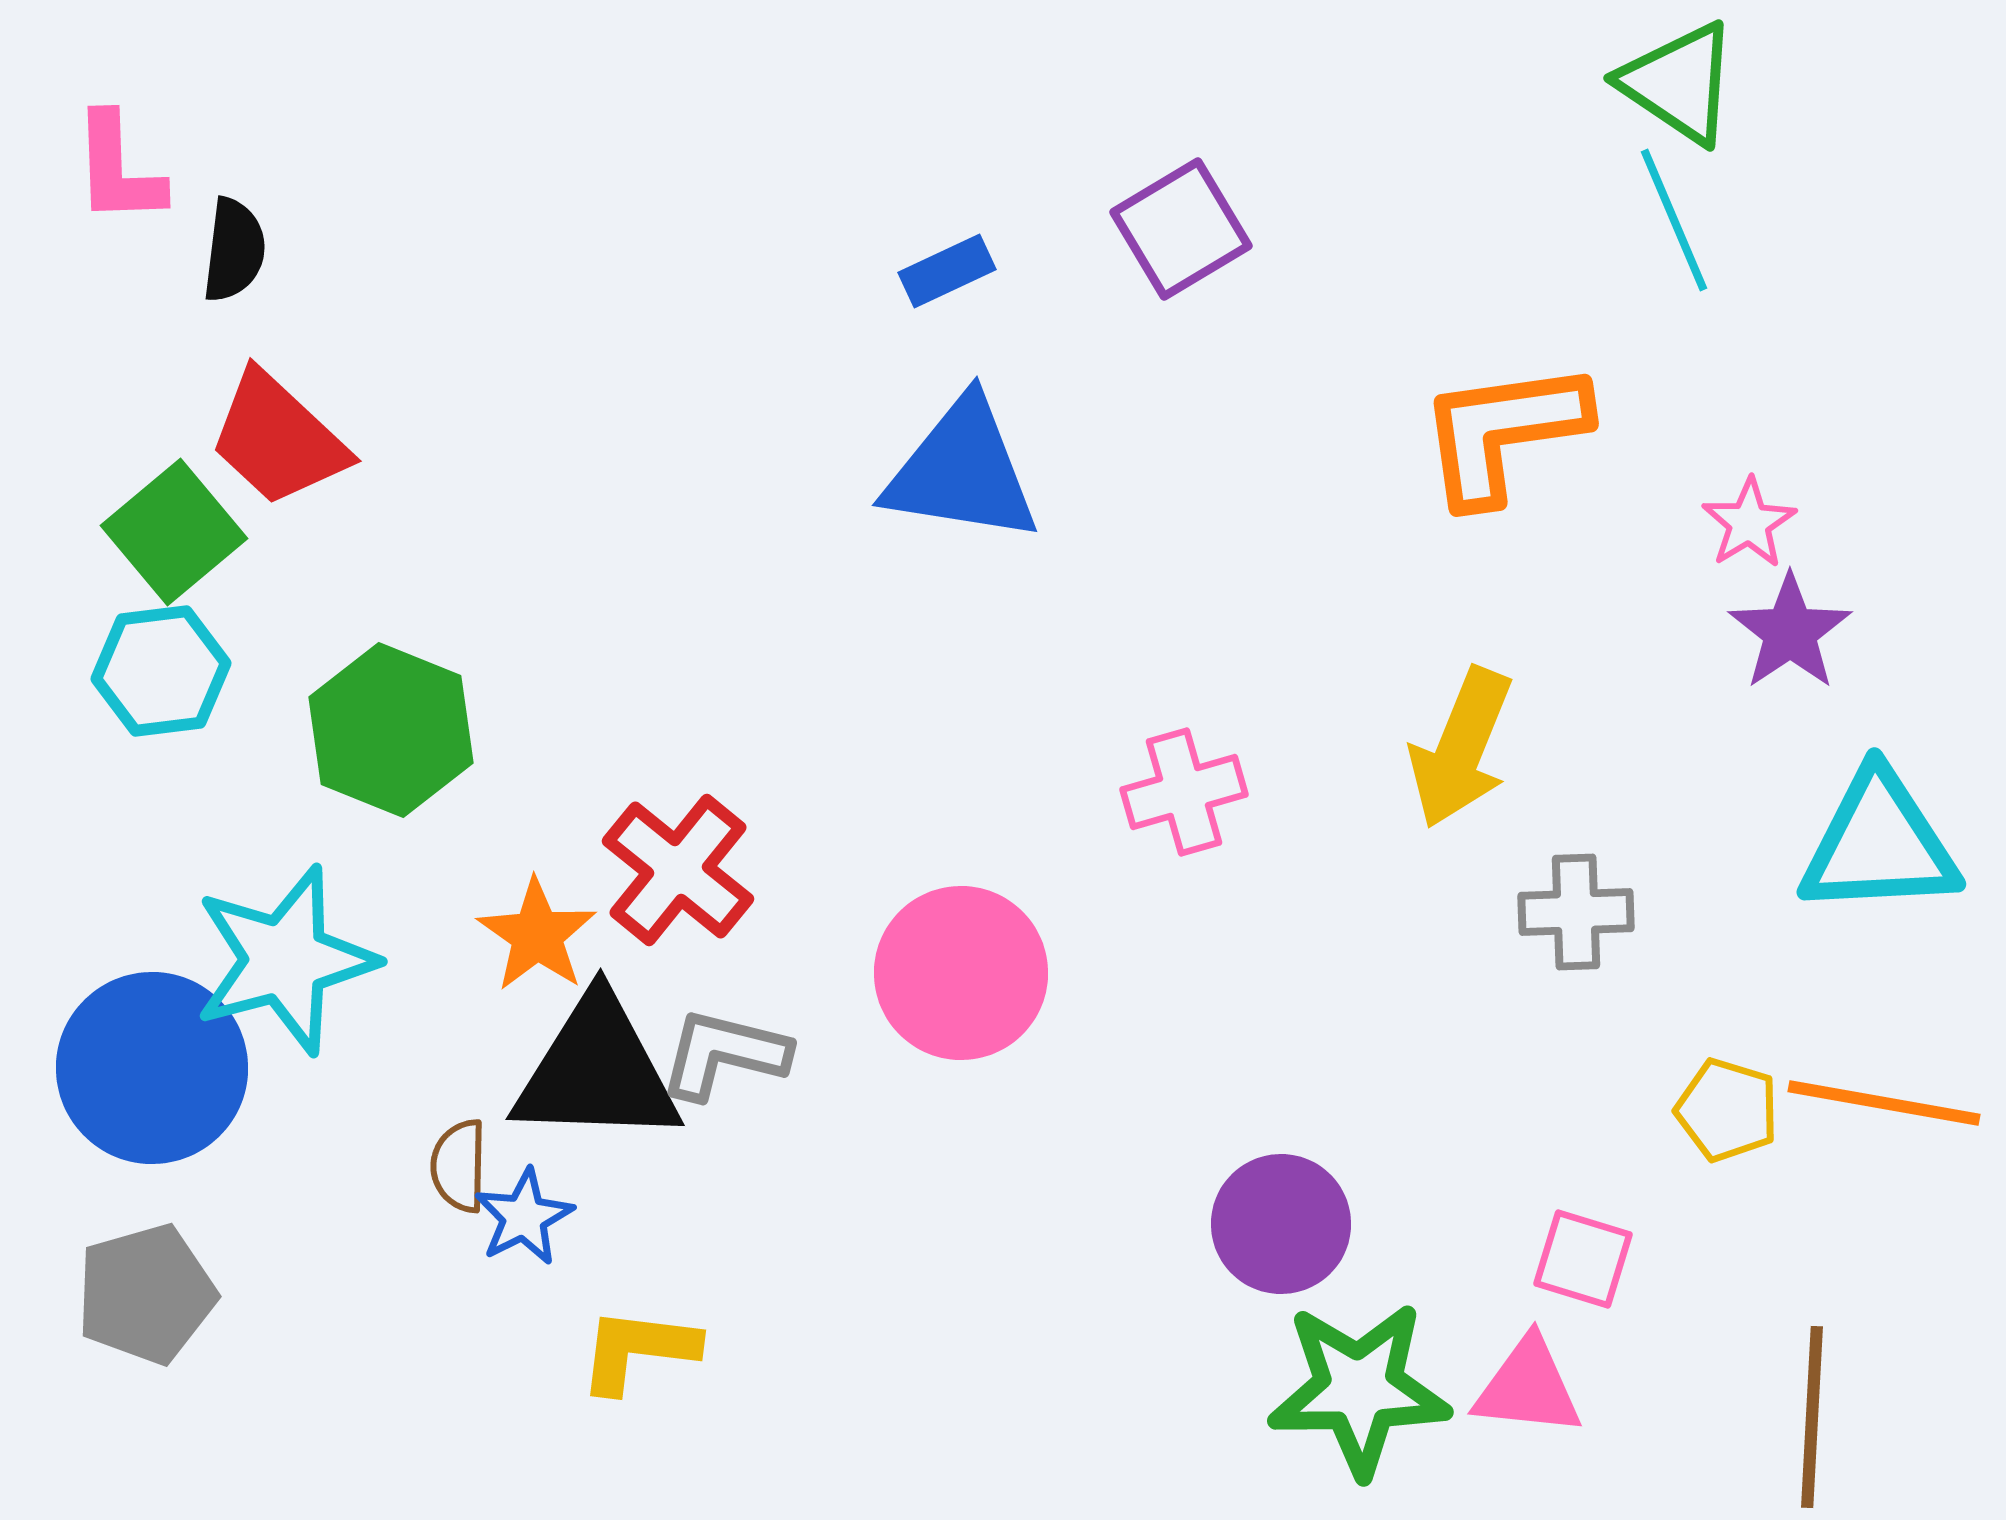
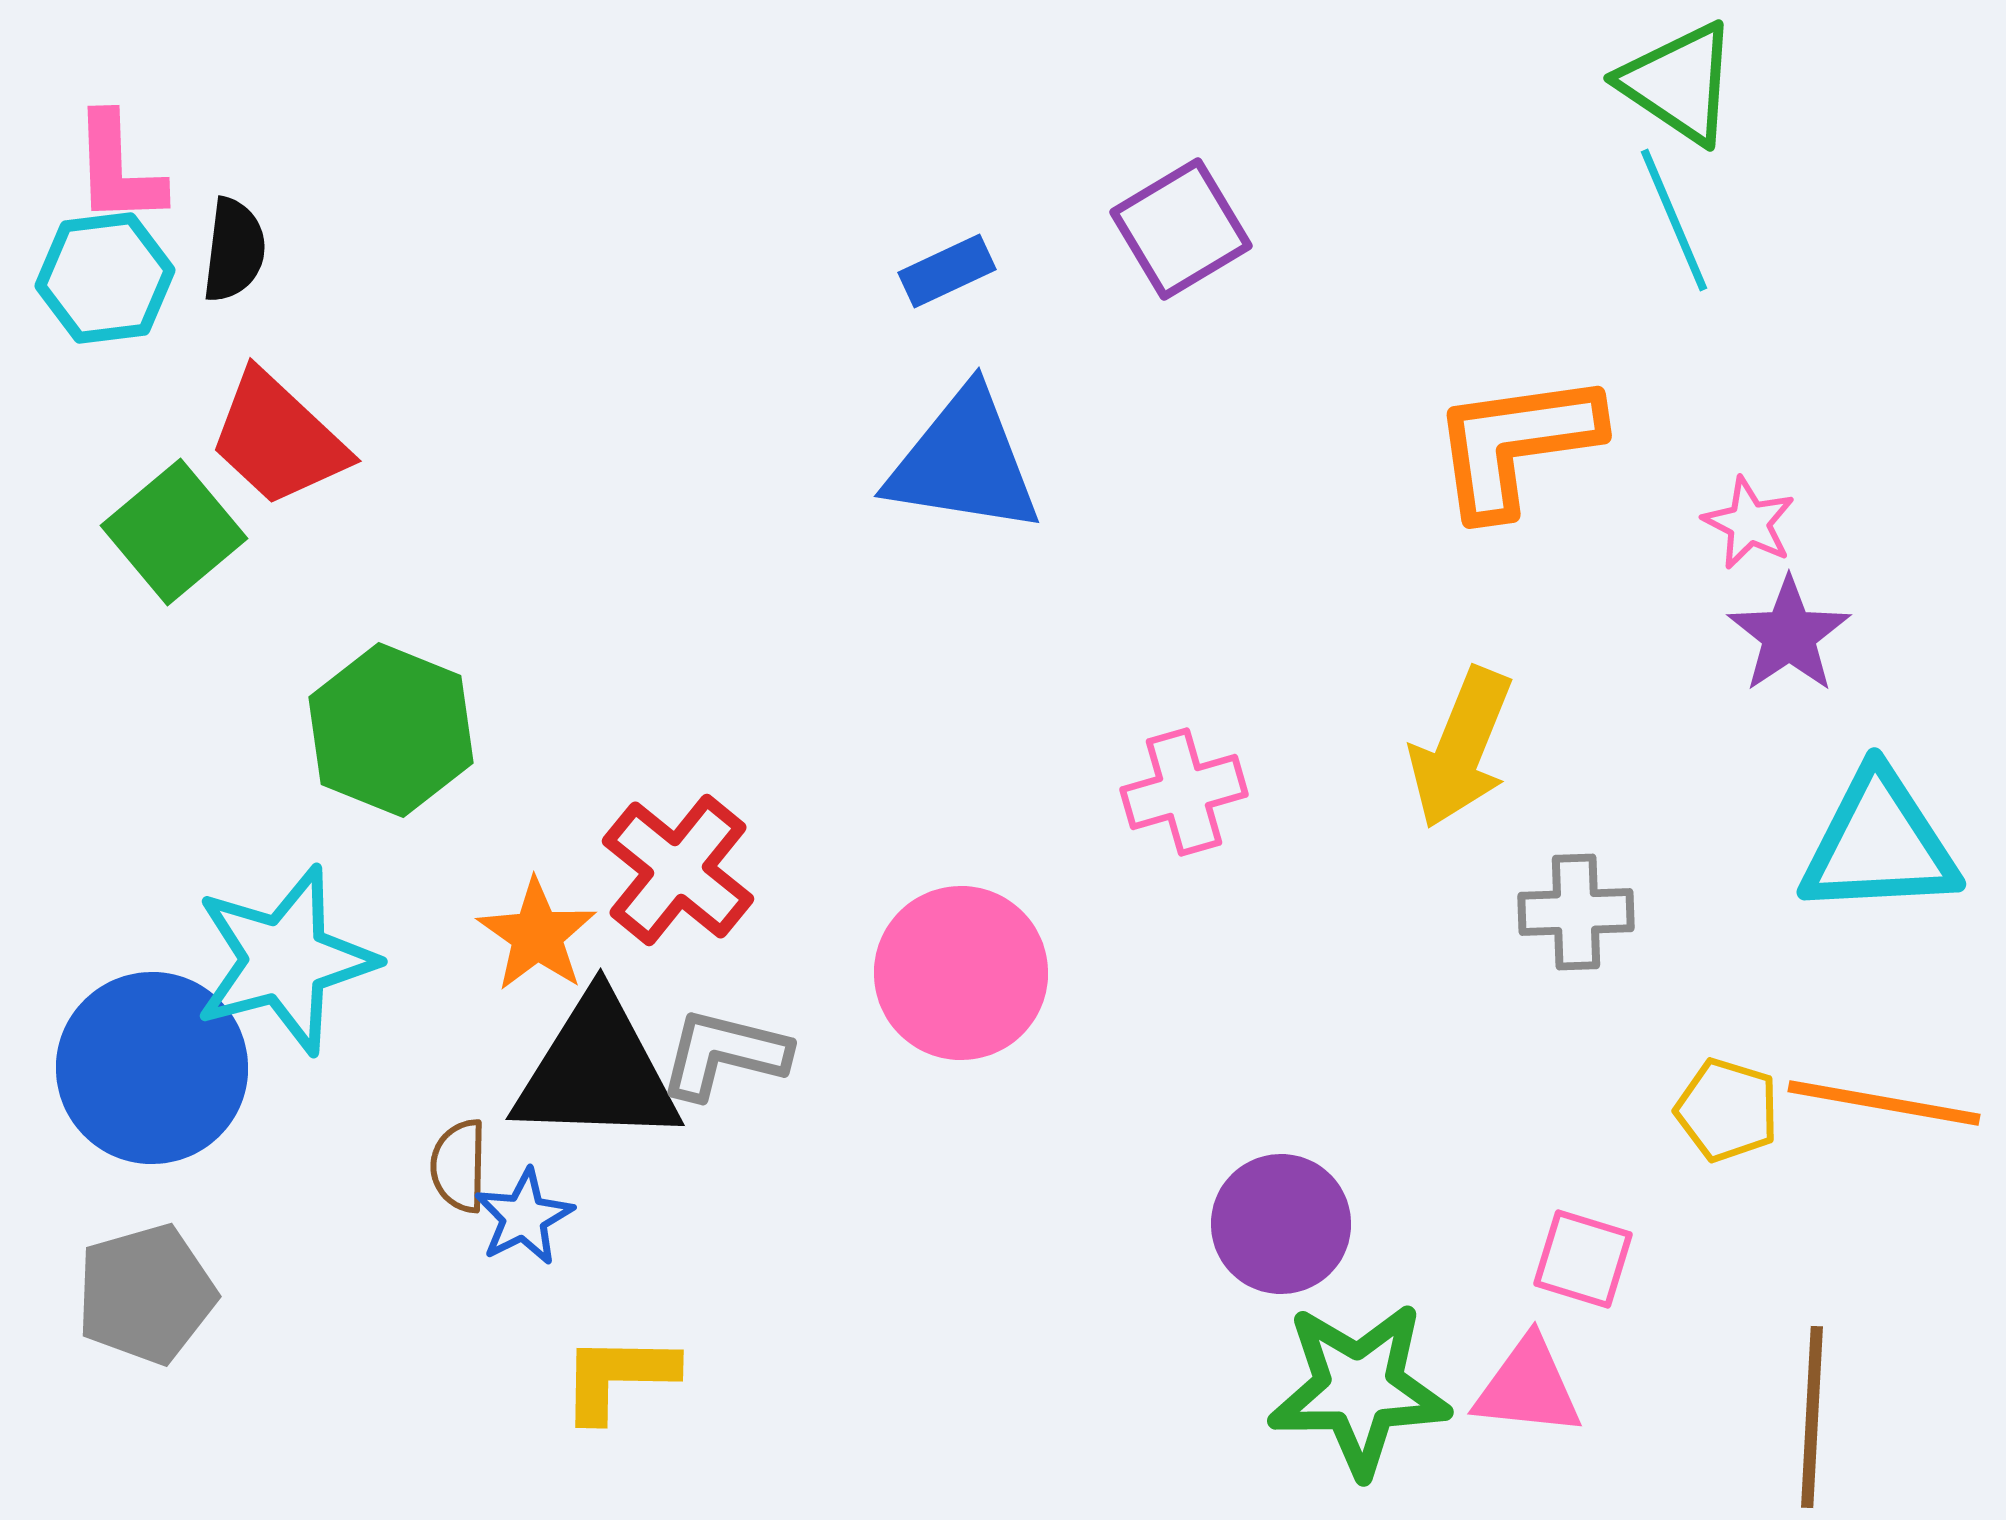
orange L-shape: moved 13 px right, 12 px down
blue triangle: moved 2 px right, 9 px up
pink star: rotated 14 degrees counterclockwise
purple star: moved 1 px left, 3 px down
cyan hexagon: moved 56 px left, 393 px up
yellow L-shape: moved 20 px left, 27 px down; rotated 6 degrees counterclockwise
